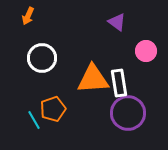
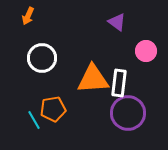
white rectangle: rotated 16 degrees clockwise
orange pentagon: rotated 10 degrees clockwise
